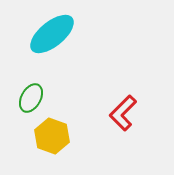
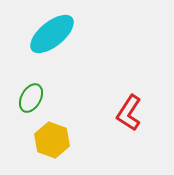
red L-shape: moved 6 px right; rotated 12 degrees counterclockwise
yellow hexagon: moved 4 px down
